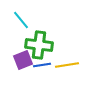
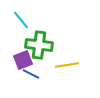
blue line: moved 11 px left, 9 px down; rotated 36 degrees clockwise
